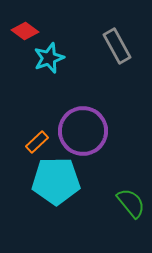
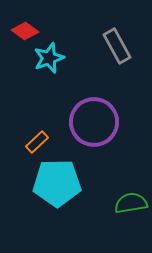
purple circle: moved 11 px right, 9 px up
cyan pentagon: moved 1 px right, 2 px down
green semicircle: rotated 60 degrees counterclockwise
